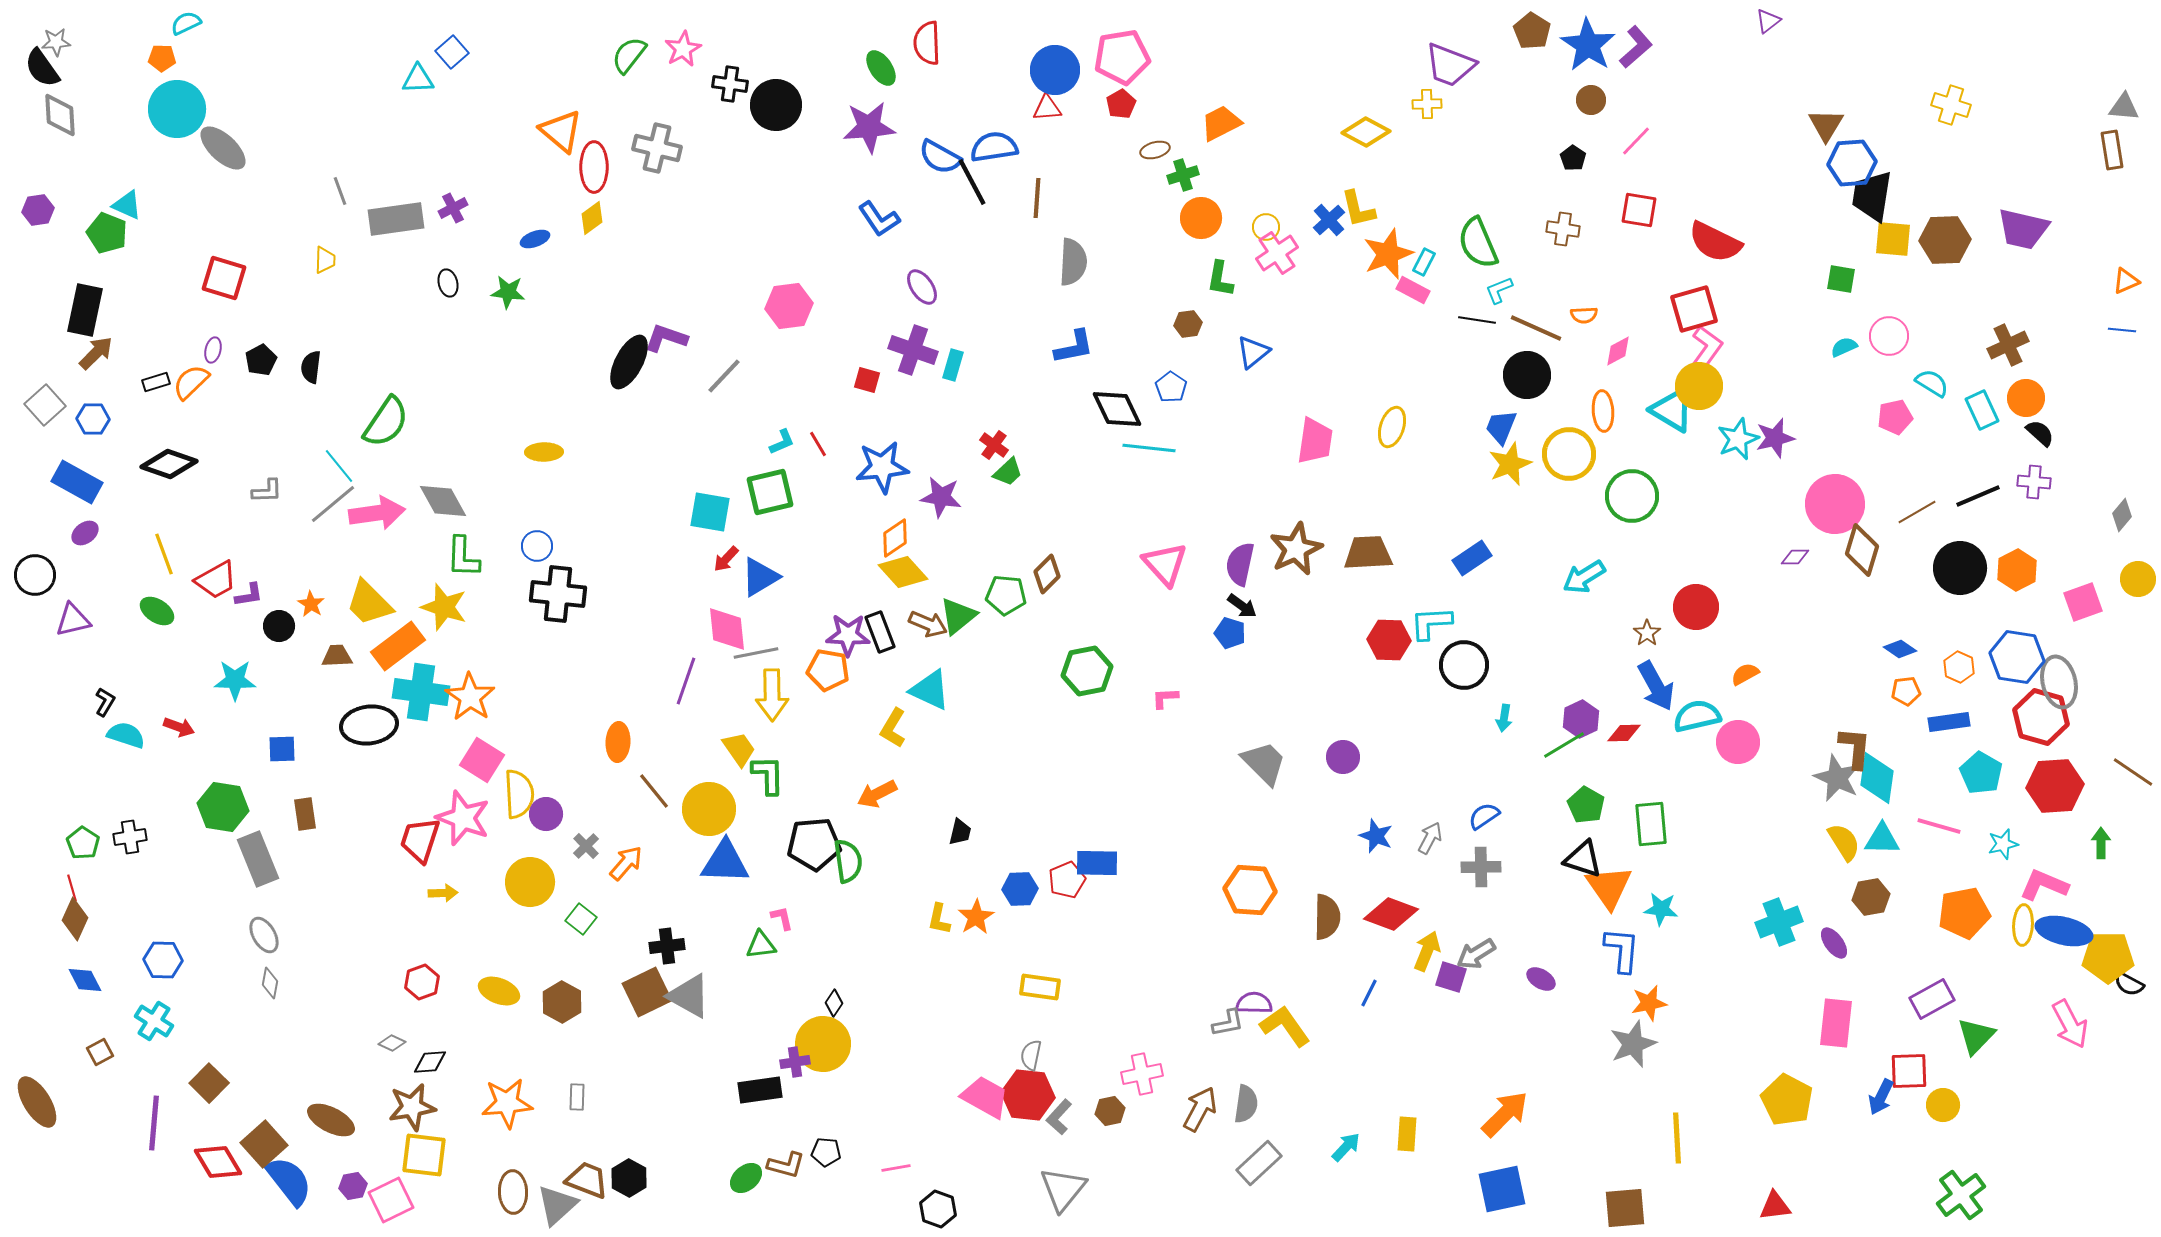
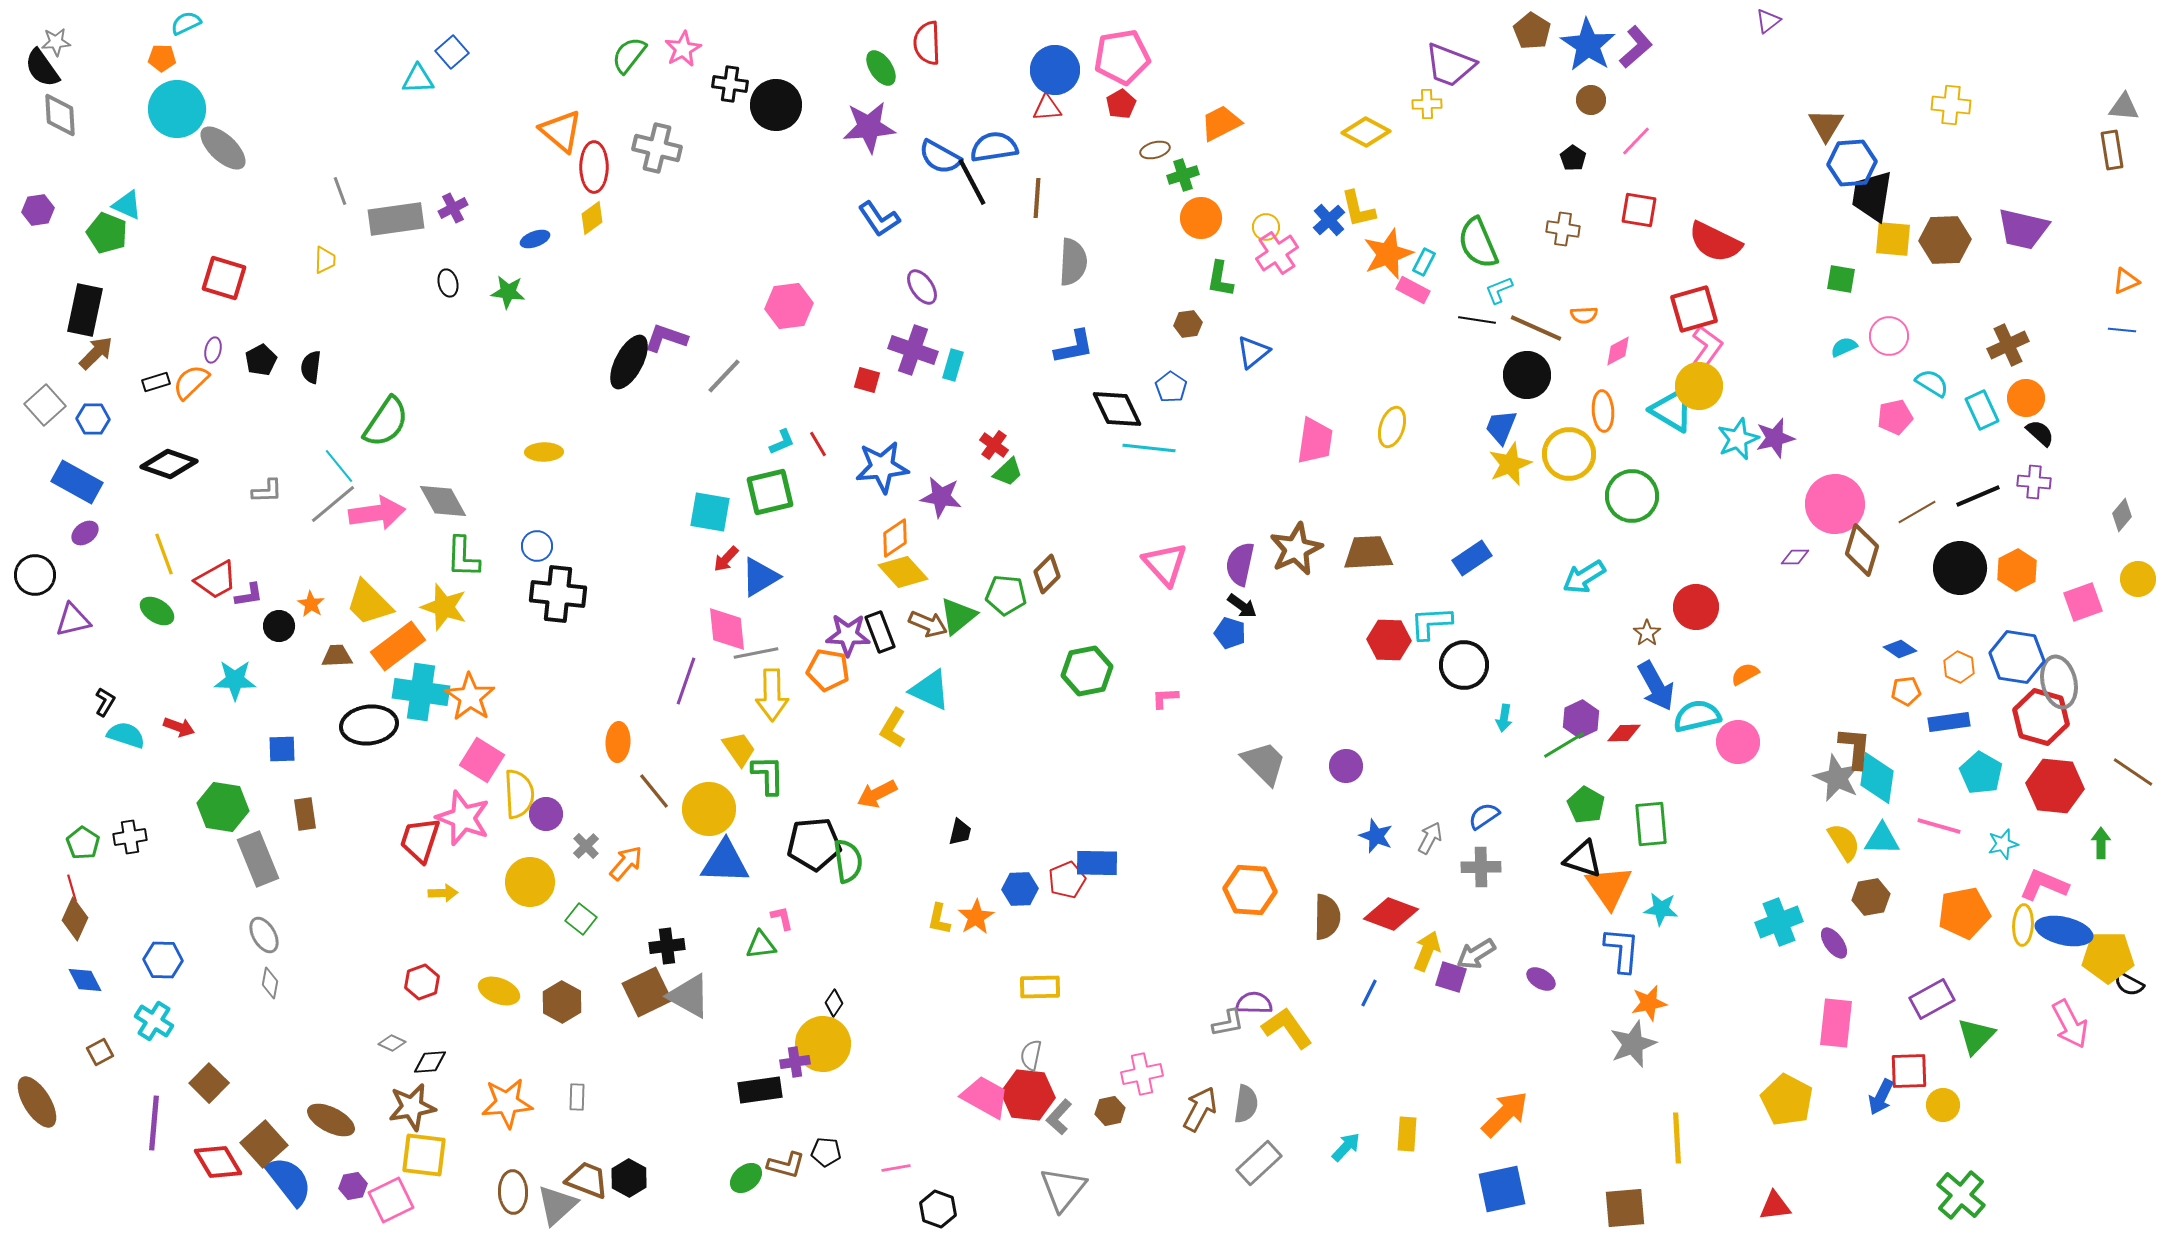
yellow cross at (1951, 105): rotated 12 degrees counterclockwise
purple circle at (1343, 757): moved 3 px right, 9 px down
red hexagon at (2055, 786): rotated 10 degrees clockwise
yellow rectangle at (1040, 987): rotated 9 degrees counterclockwise
yellow L-shape at (1285, 1026): moved 2 px right, 2 px down
green cross at (1961, 1195): rotated 12 degrees counterclockwise
